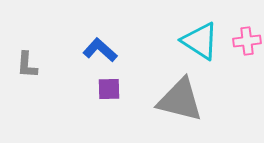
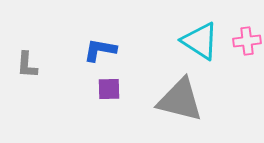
blue L-shape: rotated 32 degrees counterclockwise
